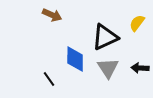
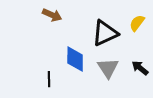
black triangle: moved 4 px up
black arrow: rotated 36 degrees clockwise
black line: rotated 35 degrees clockwise
